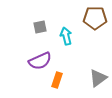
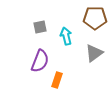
purple semicircle: rotated 45 degrees counterclockwise
gray triangle: moved 4 px left, 25 px up
